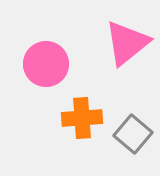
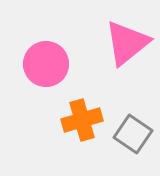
orange cross: moved 2 px down; rotated 12 degrees counterclockwise
gray square: rotated 6 degrees counterclockwise
